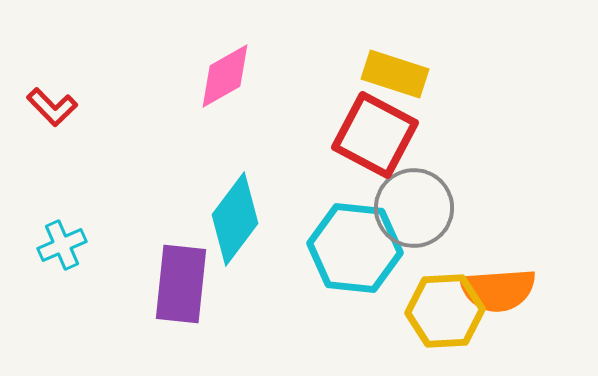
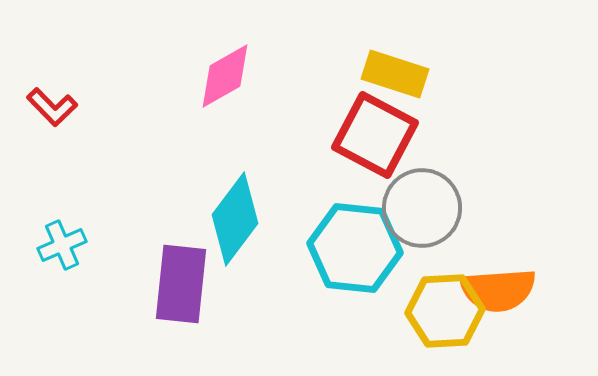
gray circle: moved 8 px right
